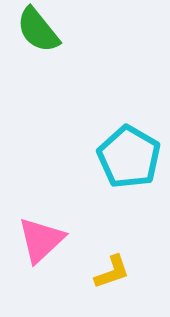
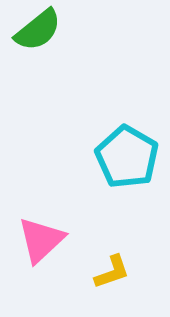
green semicircle: rotated 90 degrees counterclockwise
cyan pentagon: moved 2 px left
